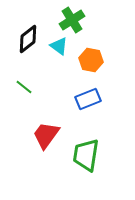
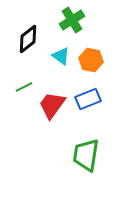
cyan triangle: moved 2 px right, 10 px down
green line: rotated 66 degrees counterclockwise
red trapezoid: moved 6 px right, 30 px up
